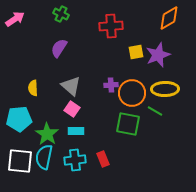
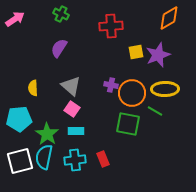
purple cross: rotated 16 degrees clockwise
white square: rotated 20 degrees counterclockwise
